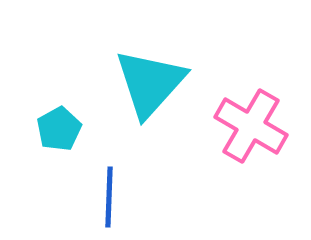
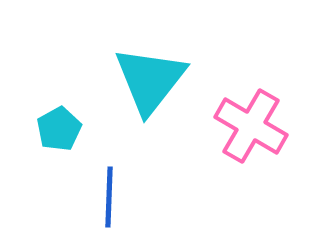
cyan triangle: moved 3 px up; rotated 4 degrees counterclockwise
